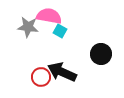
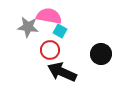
red circle: moved 9 px right, 27 px up
